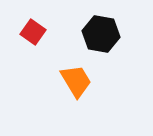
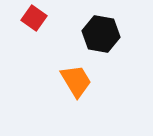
red square: moved 1 px right, 14 px up
